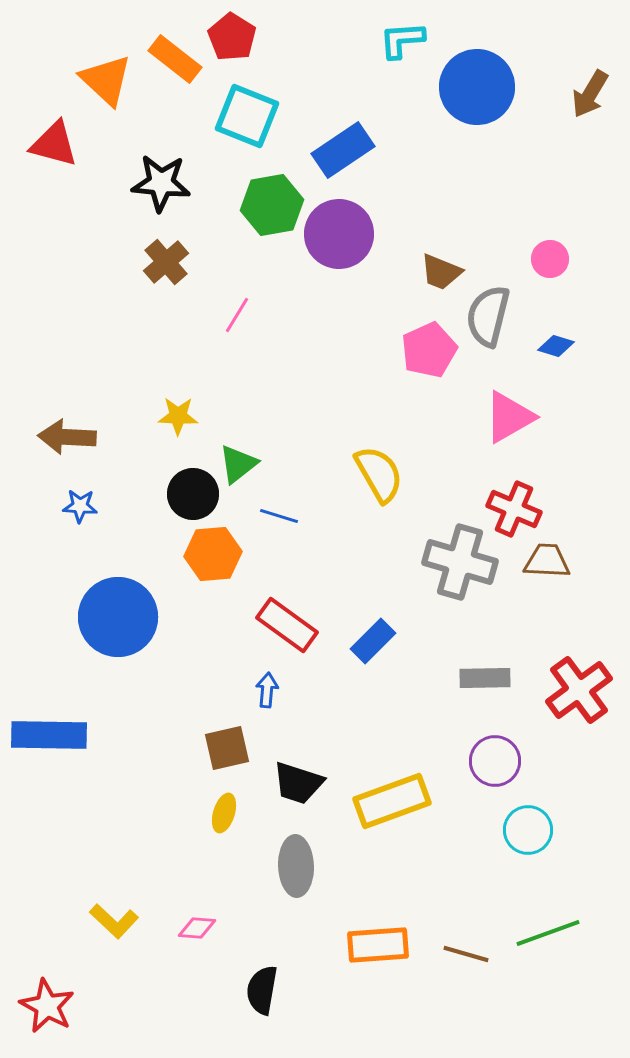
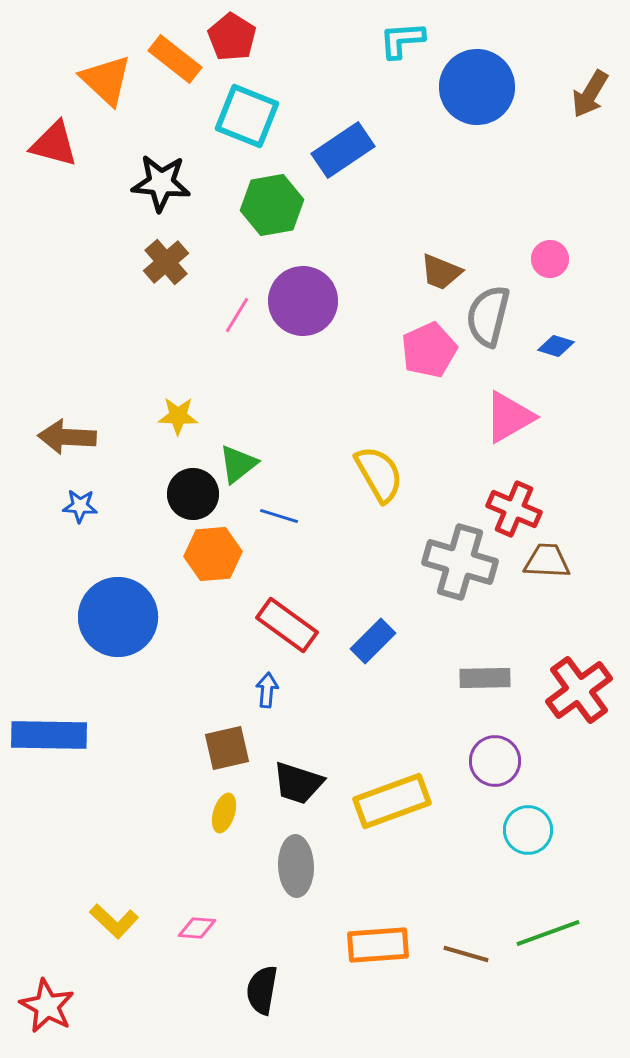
purple circle at (339, 234): moved 36 px left, 67 px down
